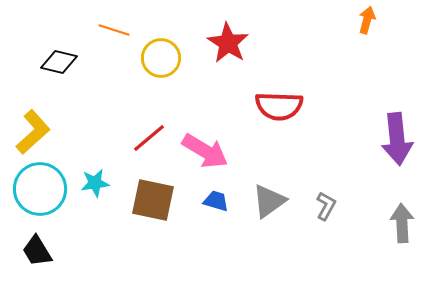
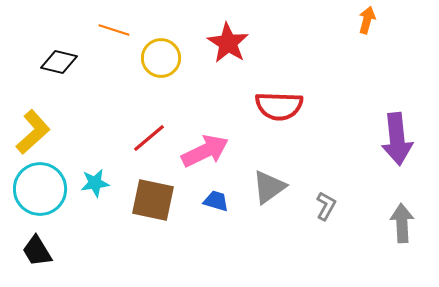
pink arrow: rotated 57 degrees counterclockwise
gray triangle: moved 14 px up
